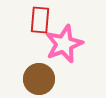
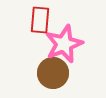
brown circle: moved 14 px right, 6 px up
